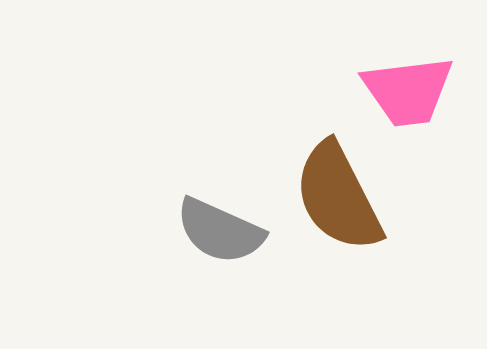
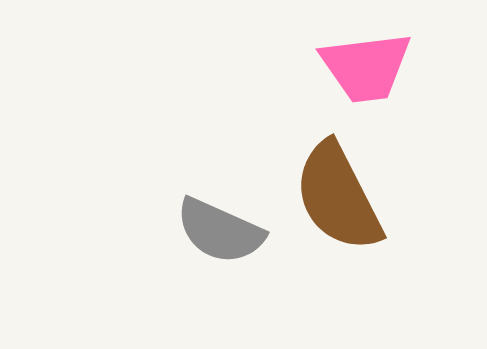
pink trapezoid: moved 42 px left, 24 px up
